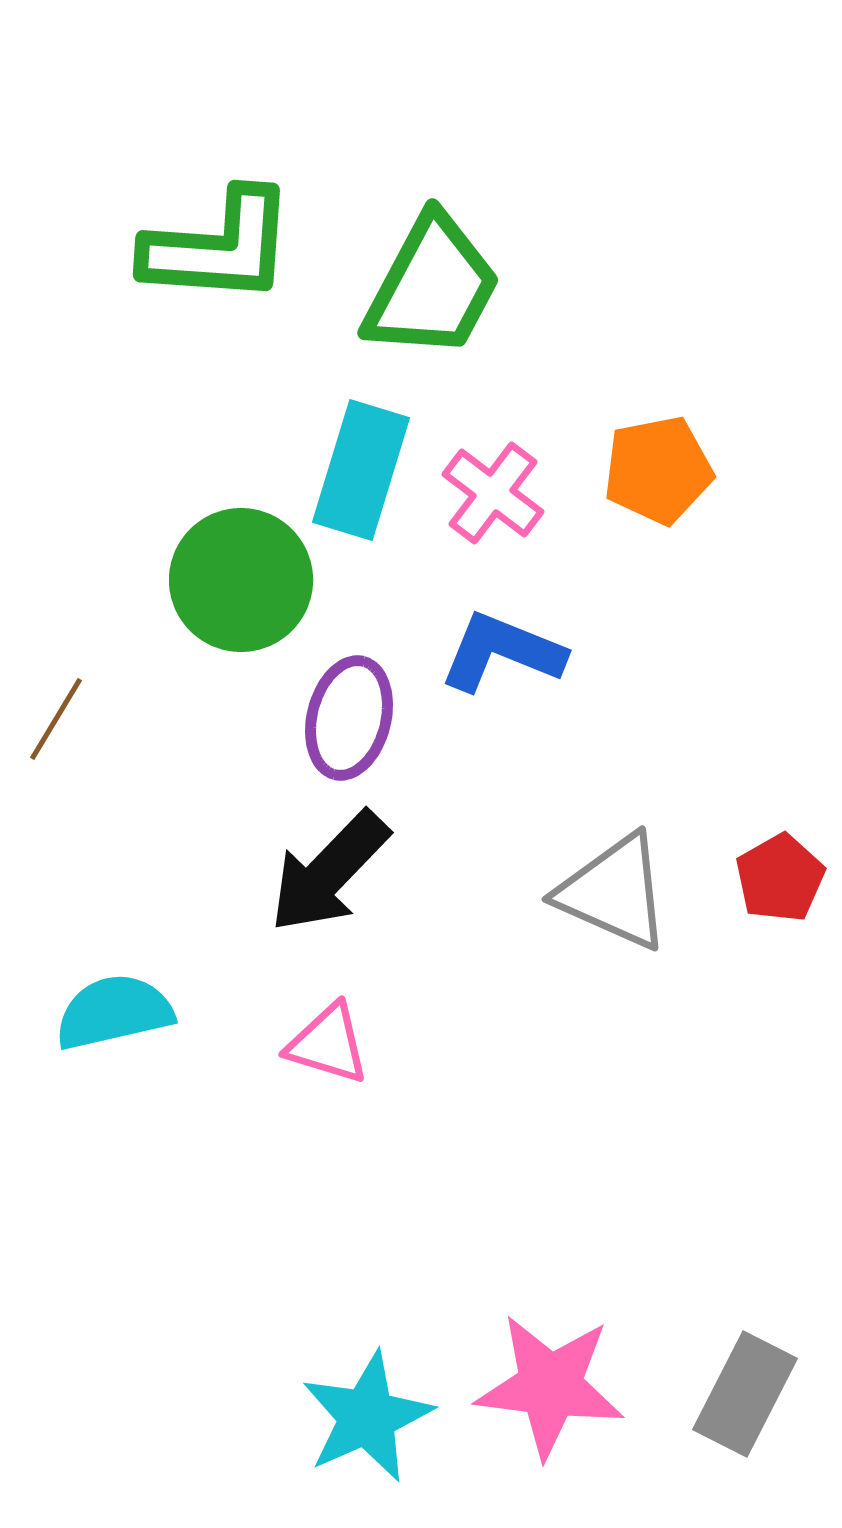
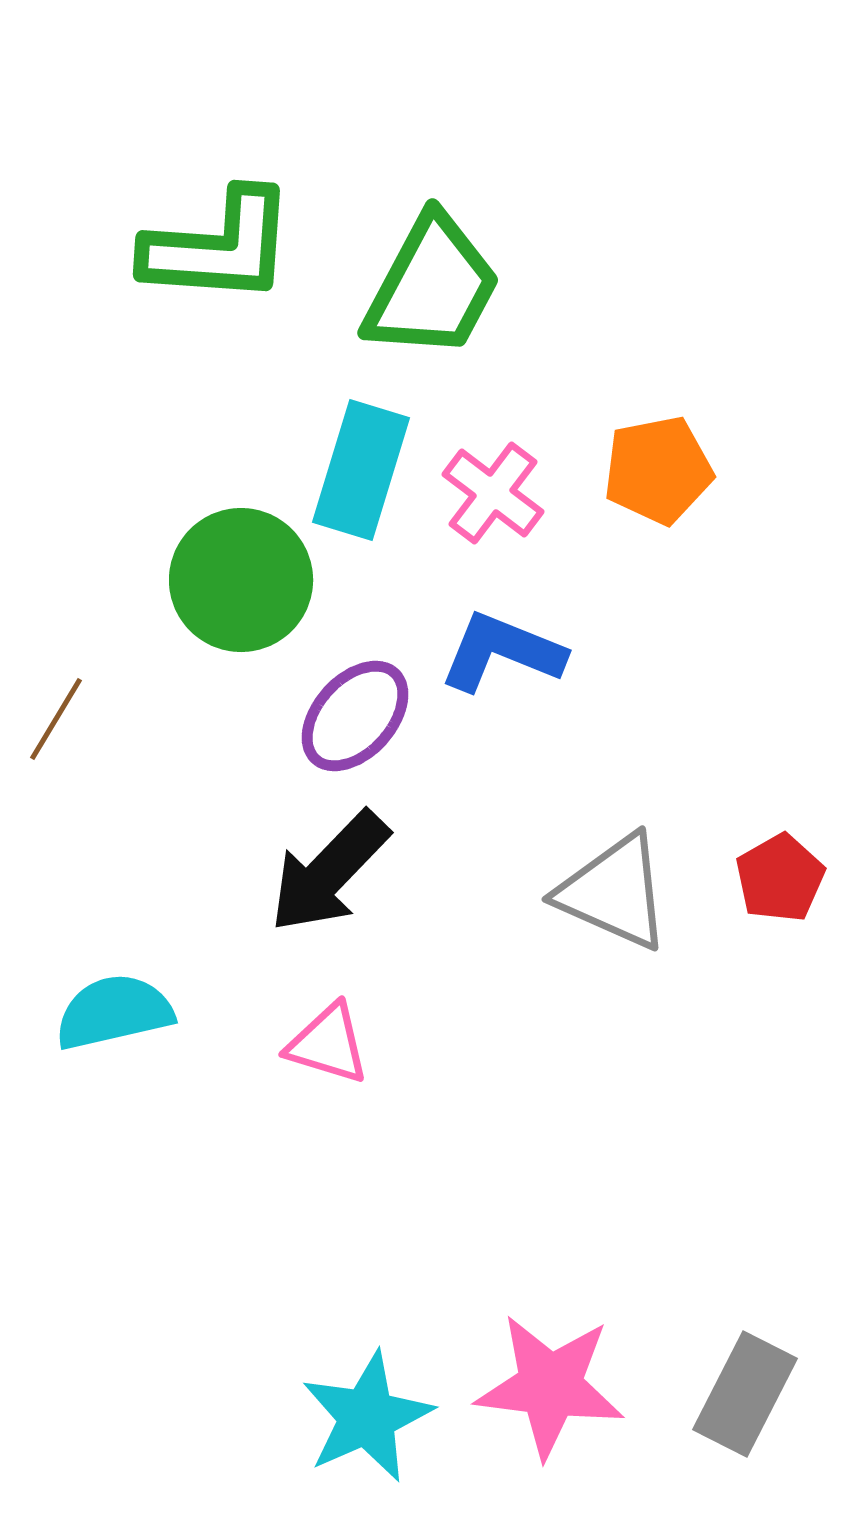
purple ellipse: moved 6 px right, 2 px up; rotated 28 degrees clockwise
